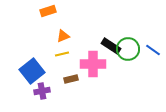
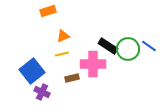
black rectangle: moved 3 px left
blue line: moved 4 px left, 4 px up
brown rectangle: moved 1 px right, 1 px up
purple cross: moved 1 px down; rotated 35 degrees clockwise
